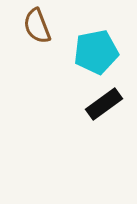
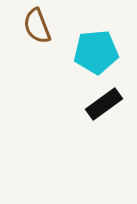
cyan pentagon: rotated 6 degrees clockwise
